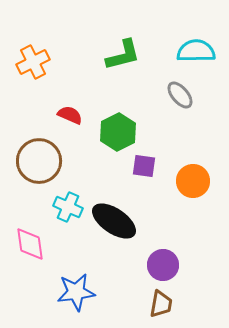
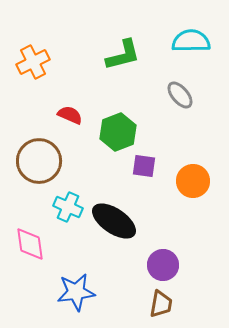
cyan semicircle: moved 5 px left, 10 px up
green hexagon: rotated 6 degrees clockwise
